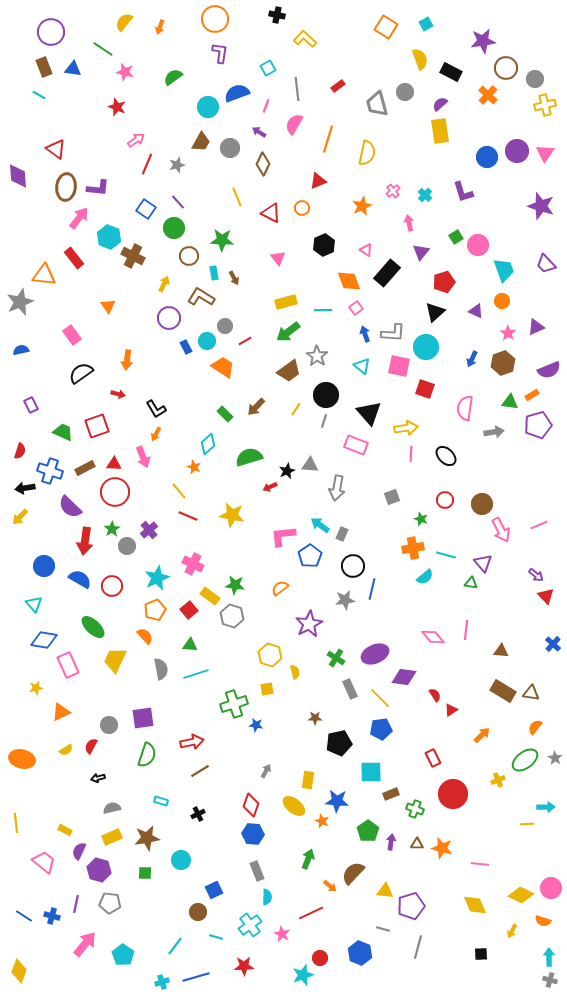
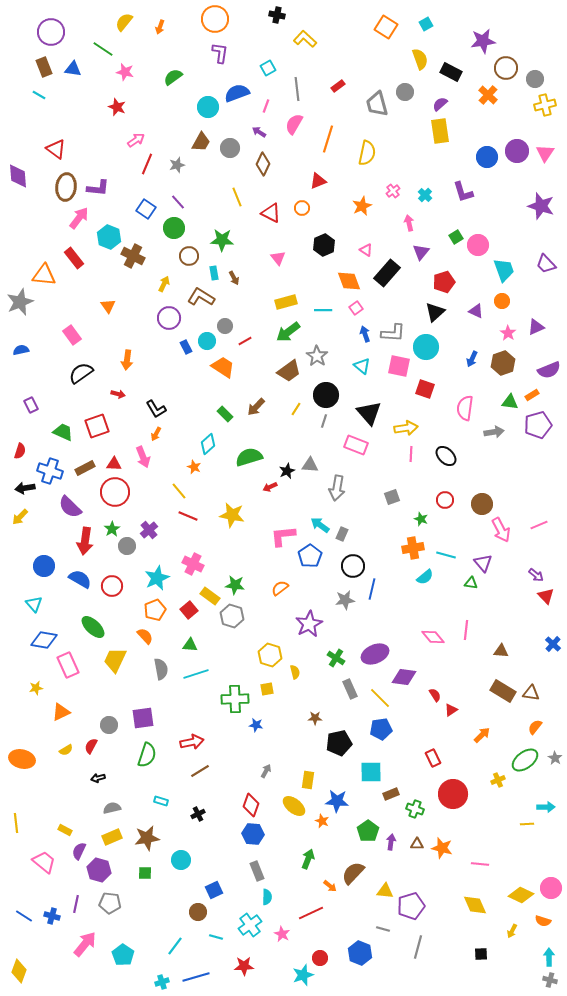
green cross at (234, 704): moved 1 px right, 5 px up; rotated 16 degrees clockwise
